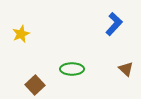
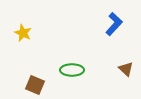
yellow star: moved 2 px right, 1 px up; rotated 24 degrees counterclockwise
green ellipse: moved 1 px down
brown square: rotated 24 degrees counterclockwise
